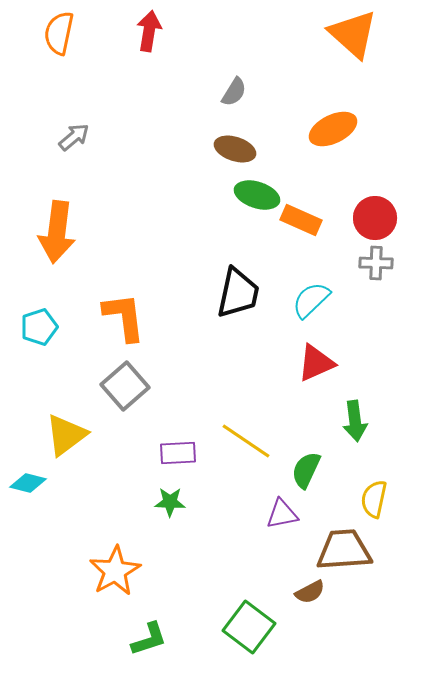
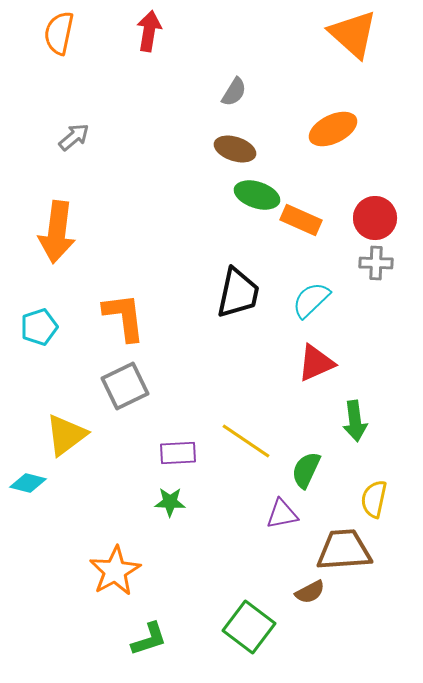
gray square: rotated 15 degrees clockwise
